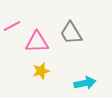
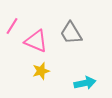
pink line: rotated 30 degrees counterclockwise
pink triangle: moved 1 px left, 1 px up; rotated 25 degrees clockwise
